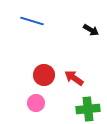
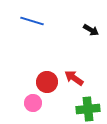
red circle: moved 3 px right, 7 px down
pink circle: moved 3 px left
